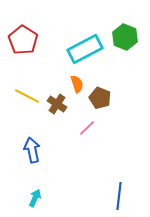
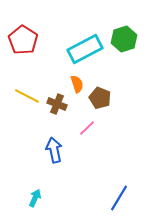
green hexagon: moved 1 px left, 2 px down; rotated 20 degrees clockwise
brown cross: rotated 12 degrees counterclockwise
blue arrow: moved 22 px right
blue line: moved 2 px down; rotated 24 degrees clockwise
